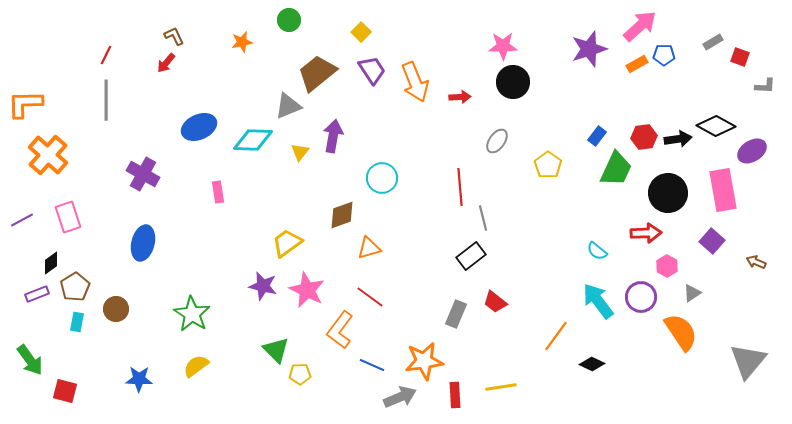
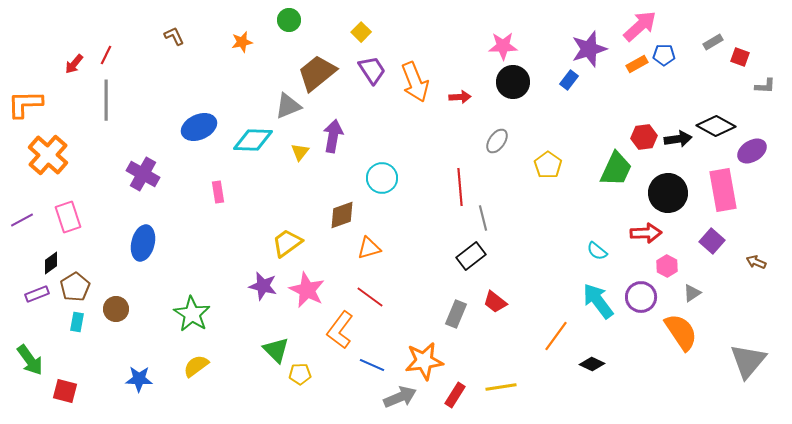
red arrow at (166, 63): moved 92 px left, 1 px down
blue rectangle at (597, 136): moved 28 px left, 56 px up
red rectangle at (455, 395): rotated 35 degrees clockwise
